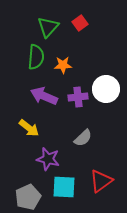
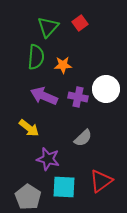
purple cross: rotated 18 degrees clockwise
gray pentagon: rotated 15 degrees counterclockwise
